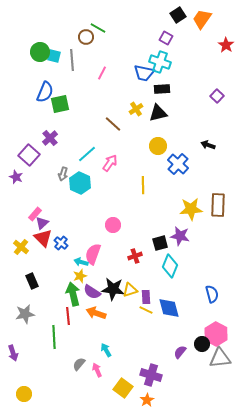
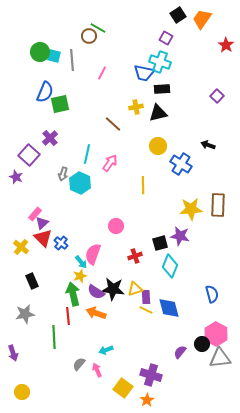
brown circle at (86, 37): moved 3 px right, 1 px up
yellow cross at (136, 109): moved 2 px up; rotated 24 degrees clockwise
cyan line at (87, 154): rotated 36 degrees counterclockwise
blue cross at (178, 164): moved 3 px right; rotated 10 degrees counterclockwise
pink circle at (113, 225): moved 3 px right, 1 px down
cyan arrow at (81, 262): rotated 144 degrees counterclockwise
yellow triangle at (130, 290): moved 5 px right, 1 px up
purple semicircle at (92, 292): moved 4 px right
cyan arrow at (106, 350): rotated 80 degrees counterclockwise
yellow circle at (24, 394): moved 2 px left, 2 px up
